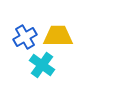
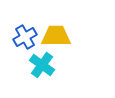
yellow trapezoid: moved 2 px left
